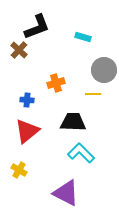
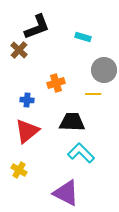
black trapezoid: moved 1 px left
